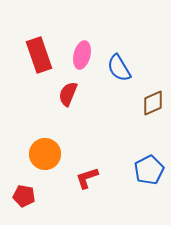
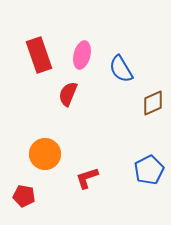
blue semicircle: moved 2 px right, 1 px down
